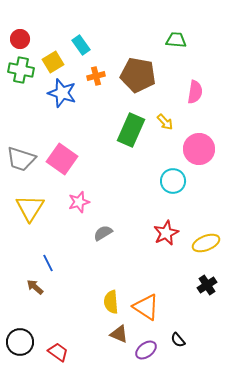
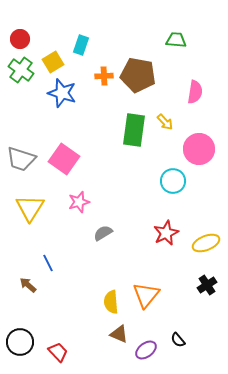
cyan rectangle: rotated 54 degrees clockwise
green cross: rotated 25 degrees clockwise
orange cross: moved 8 px right; rotated 12 degrees clockwise
green rectangle: moved 3 px right; rotated 16 degrees counterclockwise
pink square: moved 2 px right
brown arrow: moved 7 px left, 2 px up
orange triangle: moved 12 px up; rotated 36 degrees clockwise
red trapezoid: rotated 10 degrees clockwise
